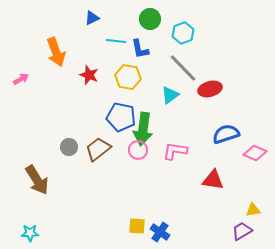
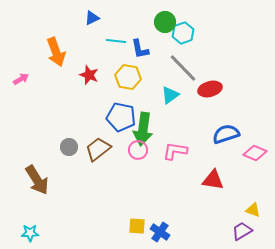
green circle: moved 15 px right, 3 px down
yellow triangle: rotated 28 degrees clockwise
